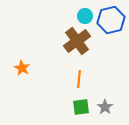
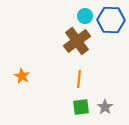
blue hexagon: rotated 16 degrees clockwise
orange star: moved 8 px down
